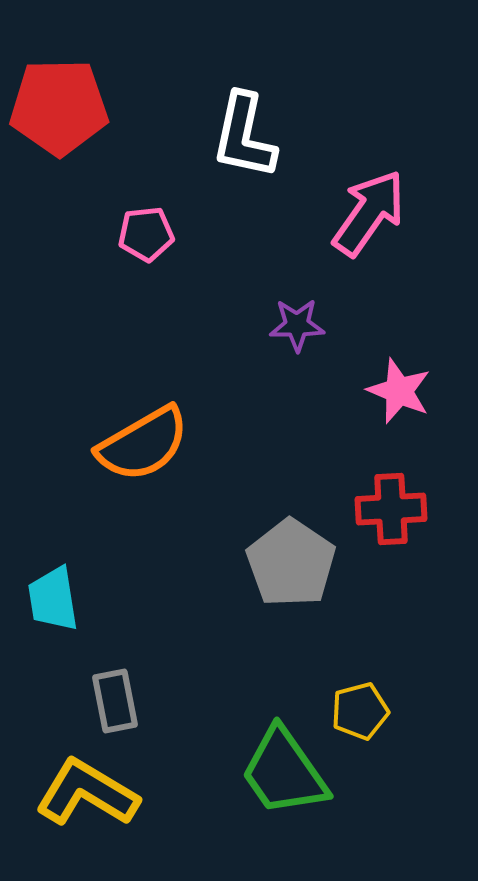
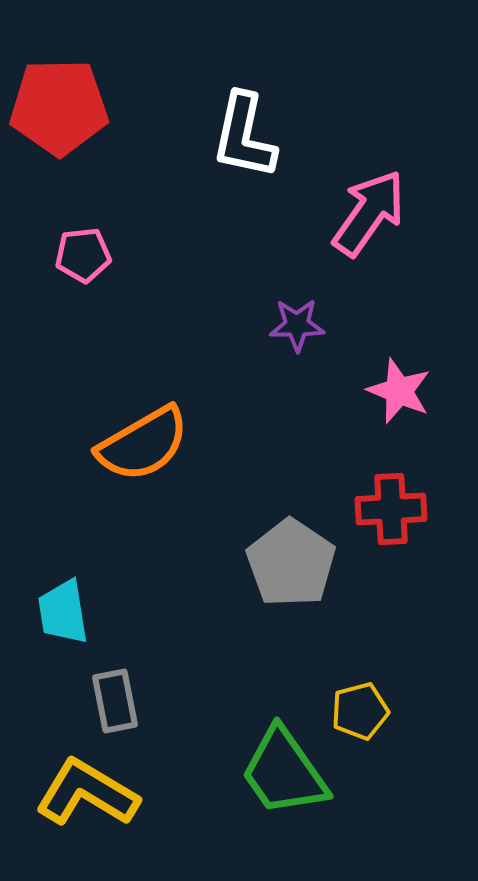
pink pentagon: moved 63 px left, 21 px down
cyan trapezoid: moved 10 px right, 13 px down
